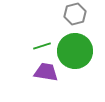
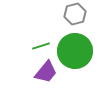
green line: moved 1 px left
purple trapezoid: rotated 120 degrees clockwise
